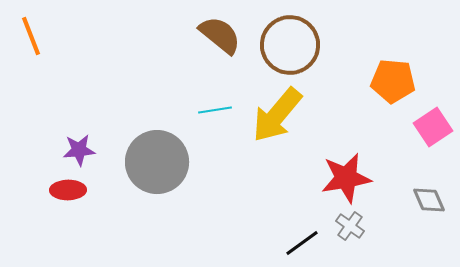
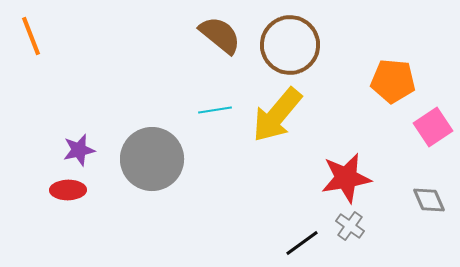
purple star: rotated 8 degrees counterclockwise
gray circle: moved 5 px left, 3 px up
